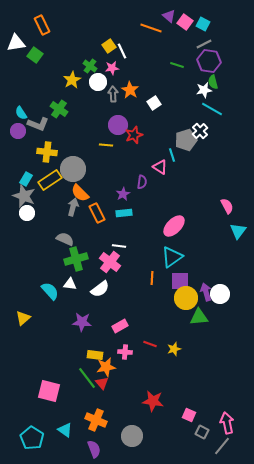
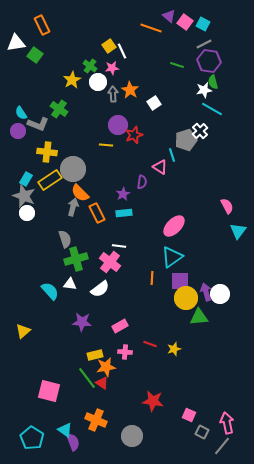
gray semicircle at (65, 239): rotated 48 degrees clockwise
yellow triangle at (23, 318): moved 13 px down
yellow rectangle at (95, 355): rotated 21 degrees counterclockwise
red triangle at (102, 383): rotated 16 degrees counterclockwise
purple semicircle at (94, 449): moved 21 px left, 7 px up
